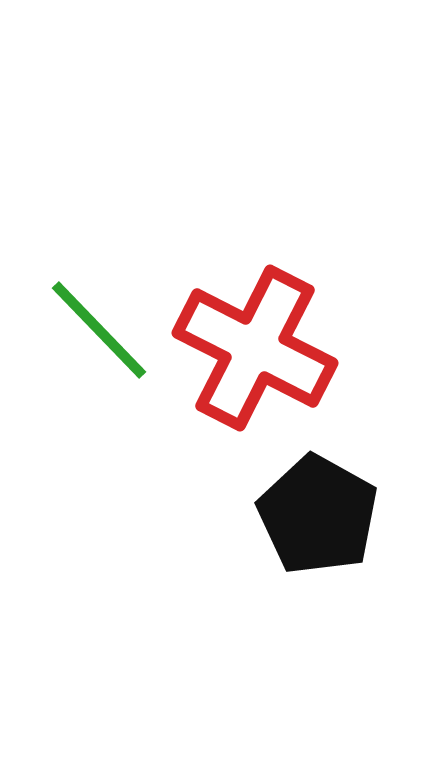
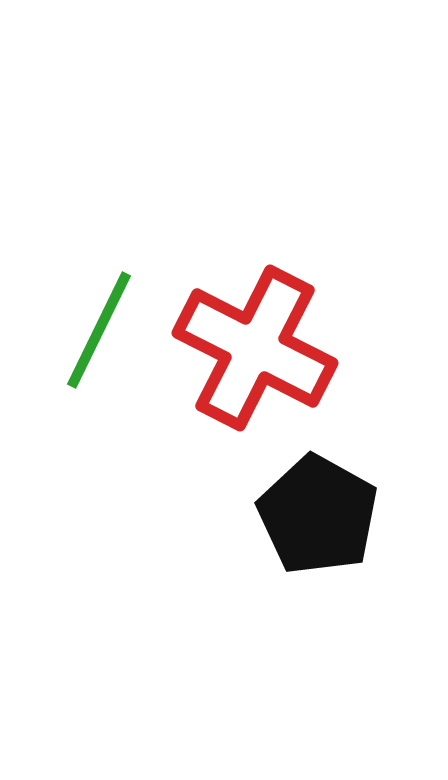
green line: rotated 70 degrees clockwise
